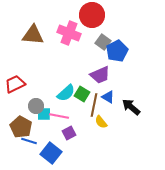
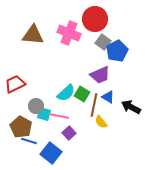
red circle: moved 3 px right, 4 px down
black arrow: rotated 12 degrees counterclockwise
cyan square: rotated 16 degrees clockwise
purple square: rotated 16 degrees counterclockwise
